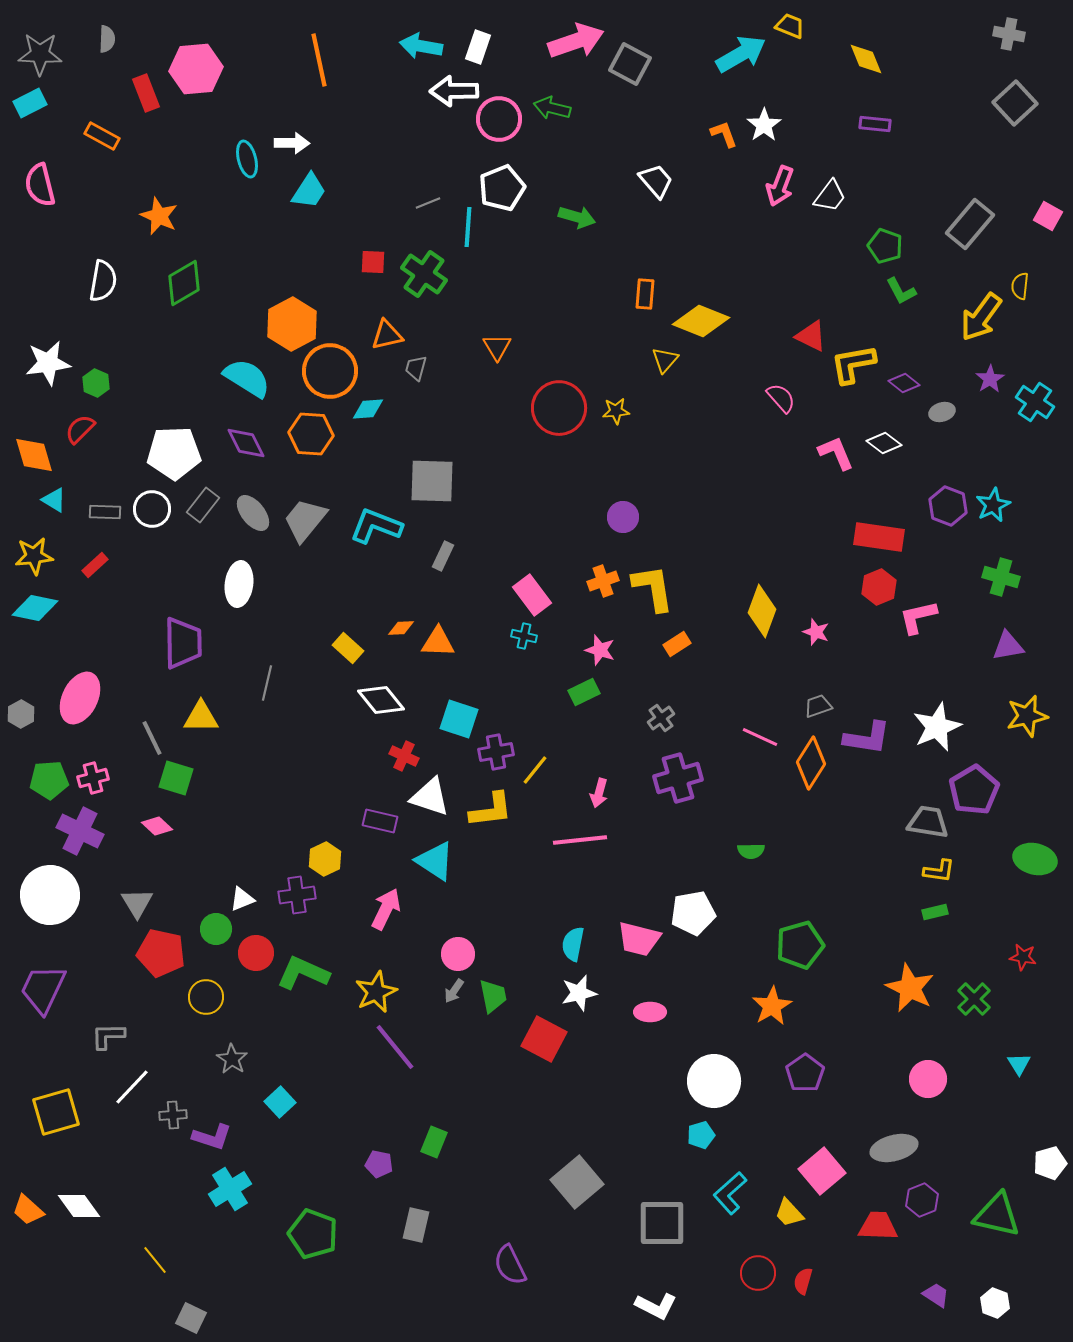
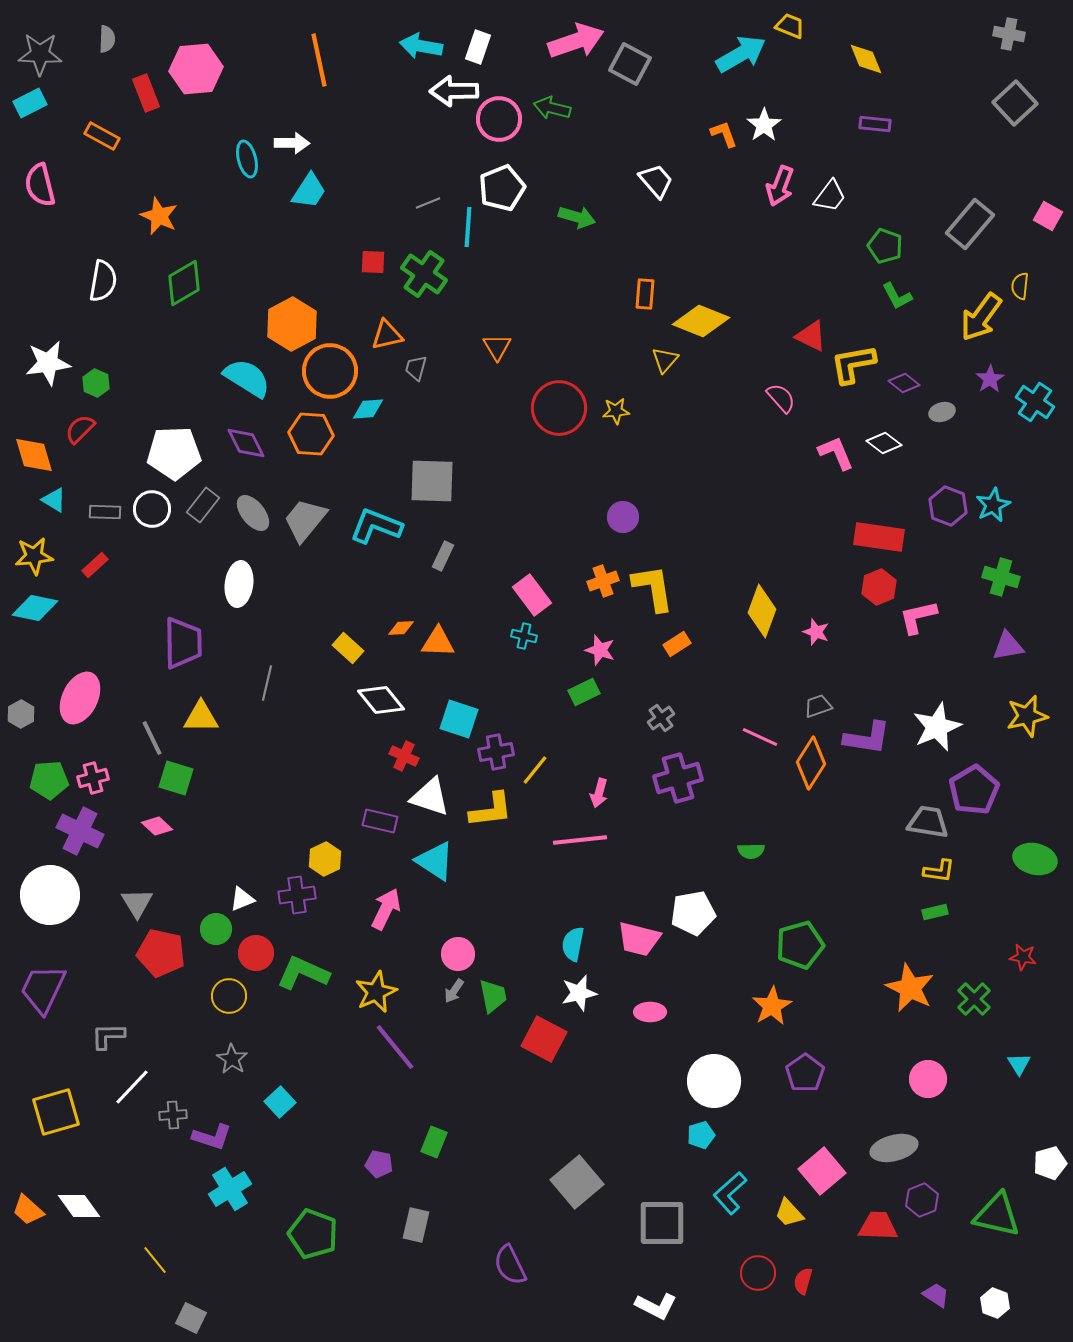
green L-shape at (901, 291): moved 4 px left, 5 px down
yellow circle at (206, 997): moved 23 px right, 1 px up
